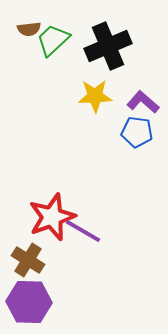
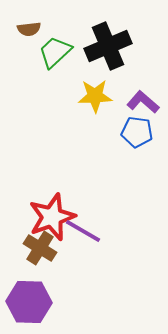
green trapezoid: moved 2 px right, 12 px down
brown cross: moved 12 px right, 12 px up
